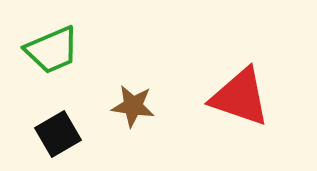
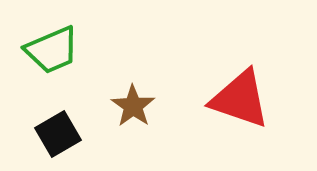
red triangle: moved 2 px down
brown star: rotated 27 degrees clockwise
